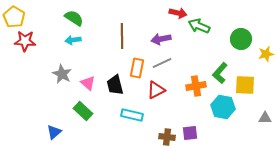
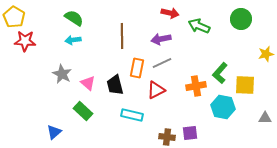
red arrow: moved 8 px left
green circle: moved 20 px up
